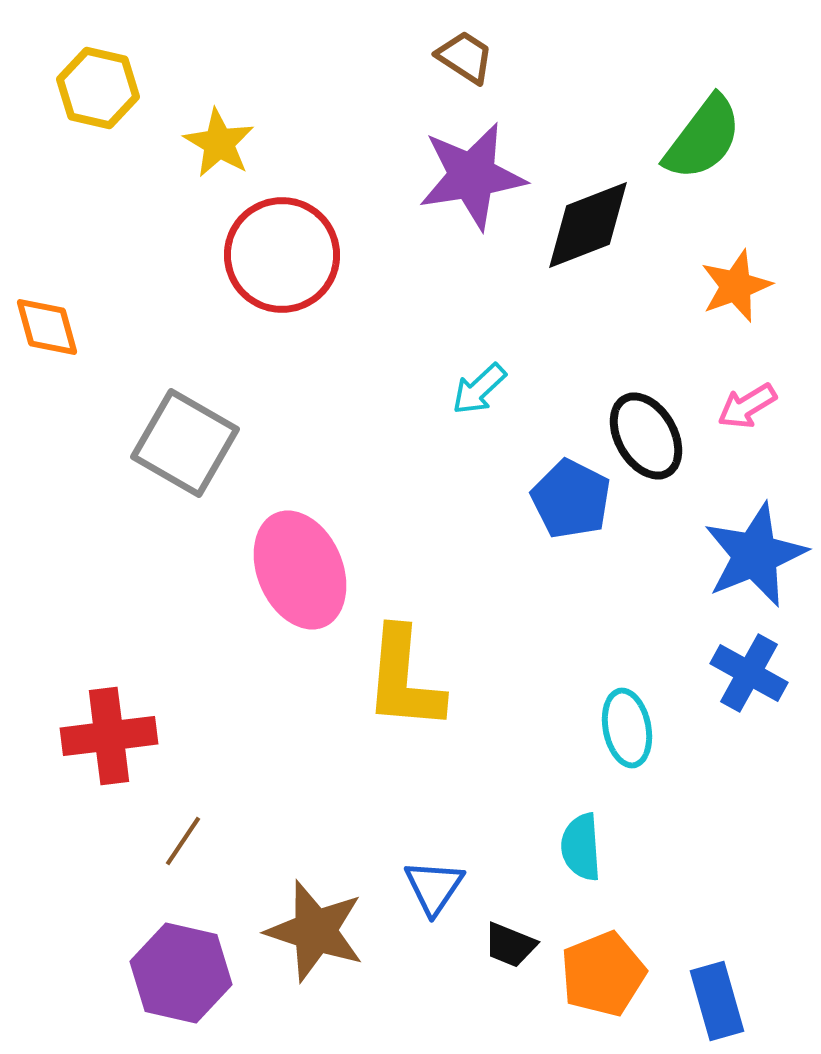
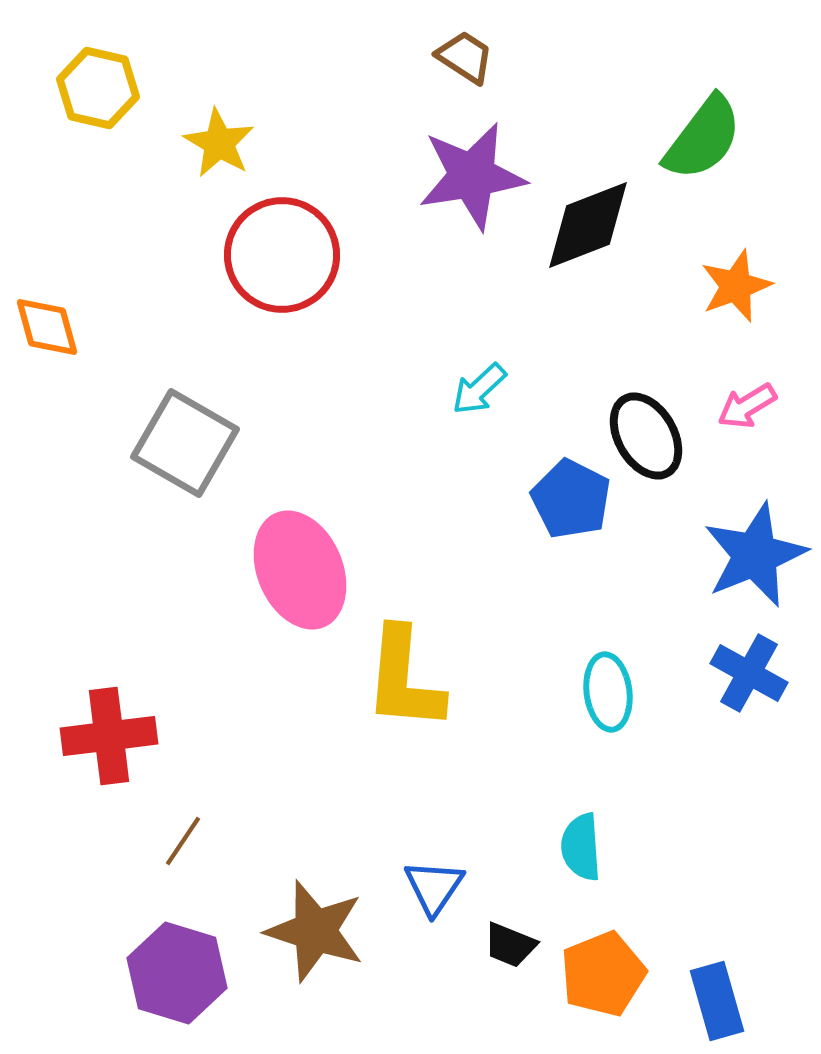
cyan ellipse: moved 19 px left, 36 px up; rotated 4 degrees clockwise
purple hexagon: moved 4 px left; rotated 4 degrees clockwise
